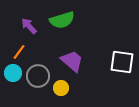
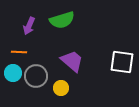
purple arrow: rotated 114 degrees counterclockwise
orange line: rotated 56 degrees clockwise
gray circle: moved 2 px left
